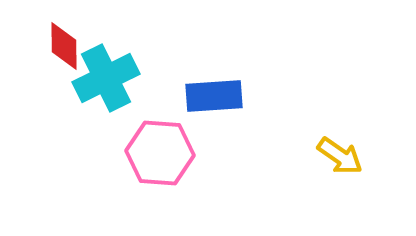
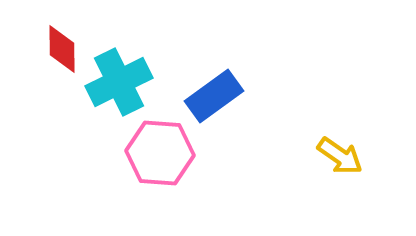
red diamond: moved 2 px left, 3 px down
cyan cross: moved 13 px right, 4 px down
blue rectangle: rotated 32 degrees counterclockwise
